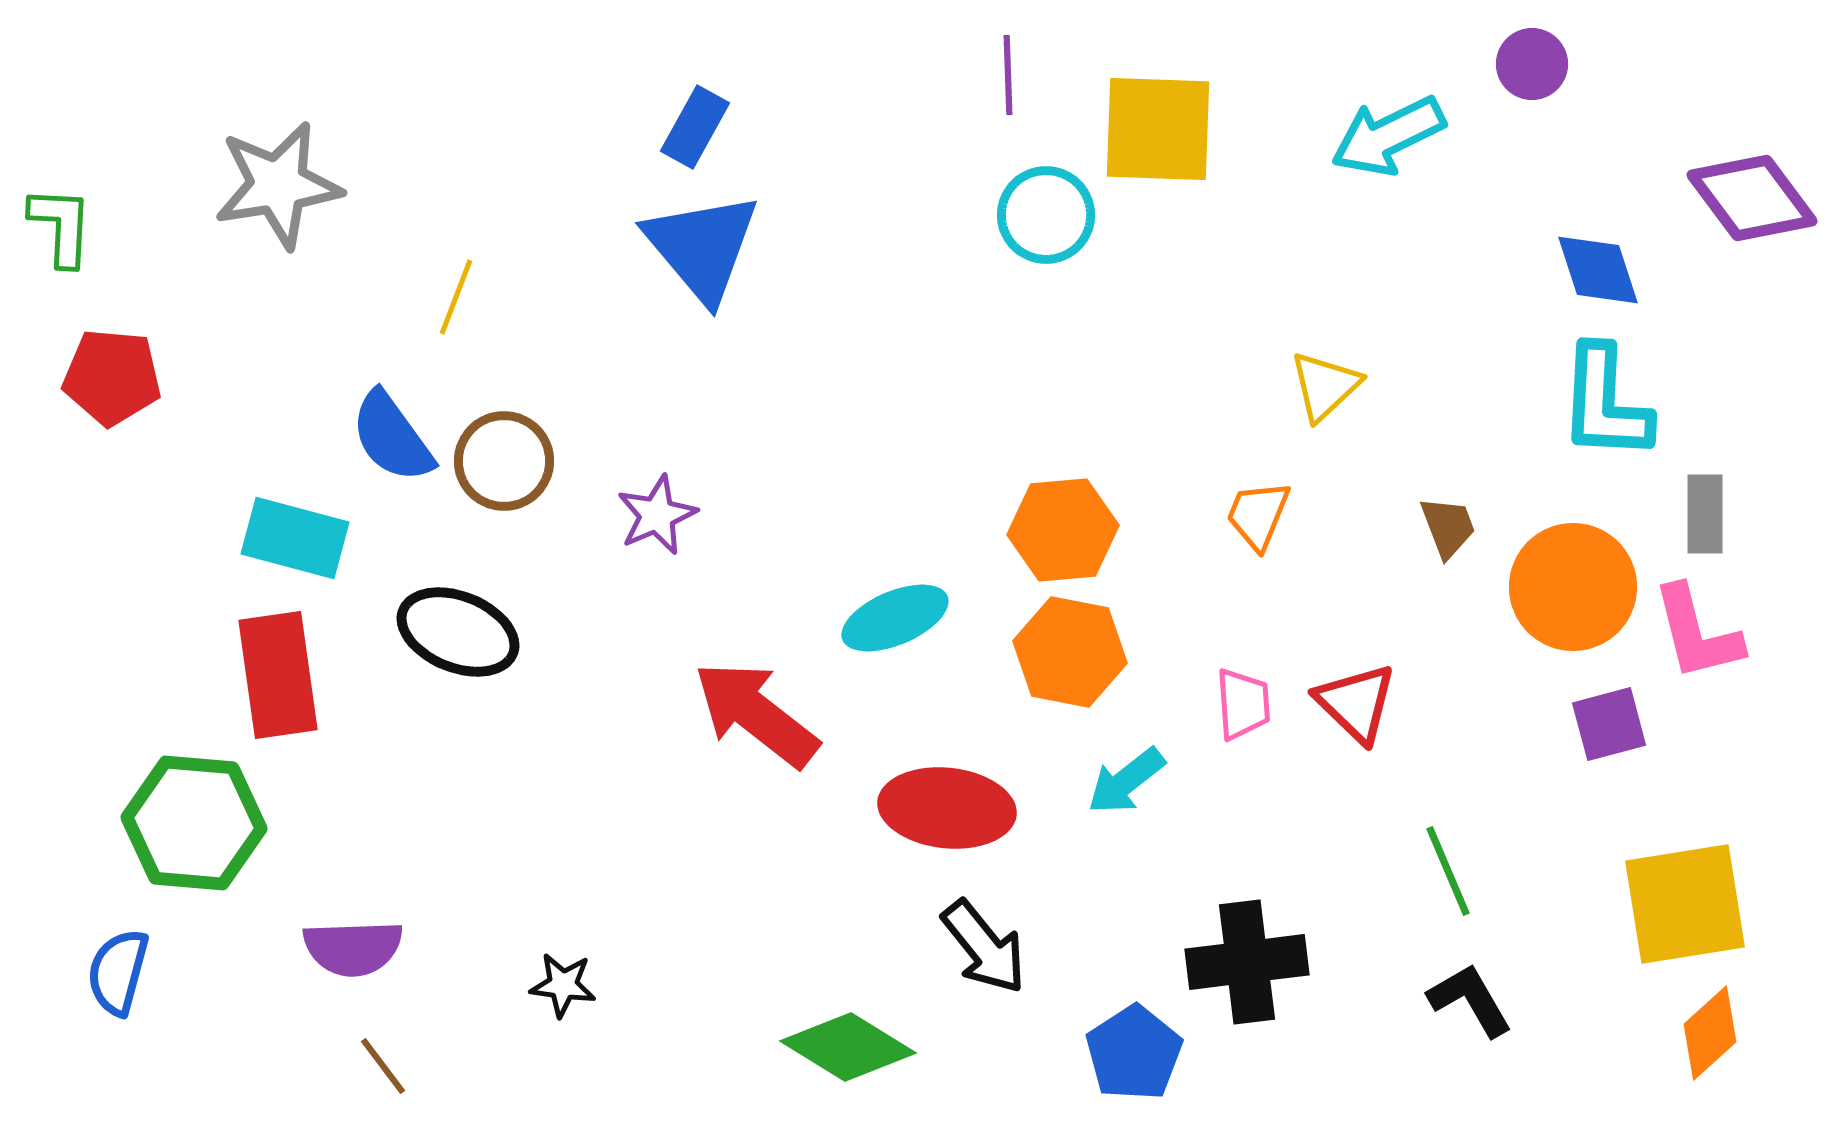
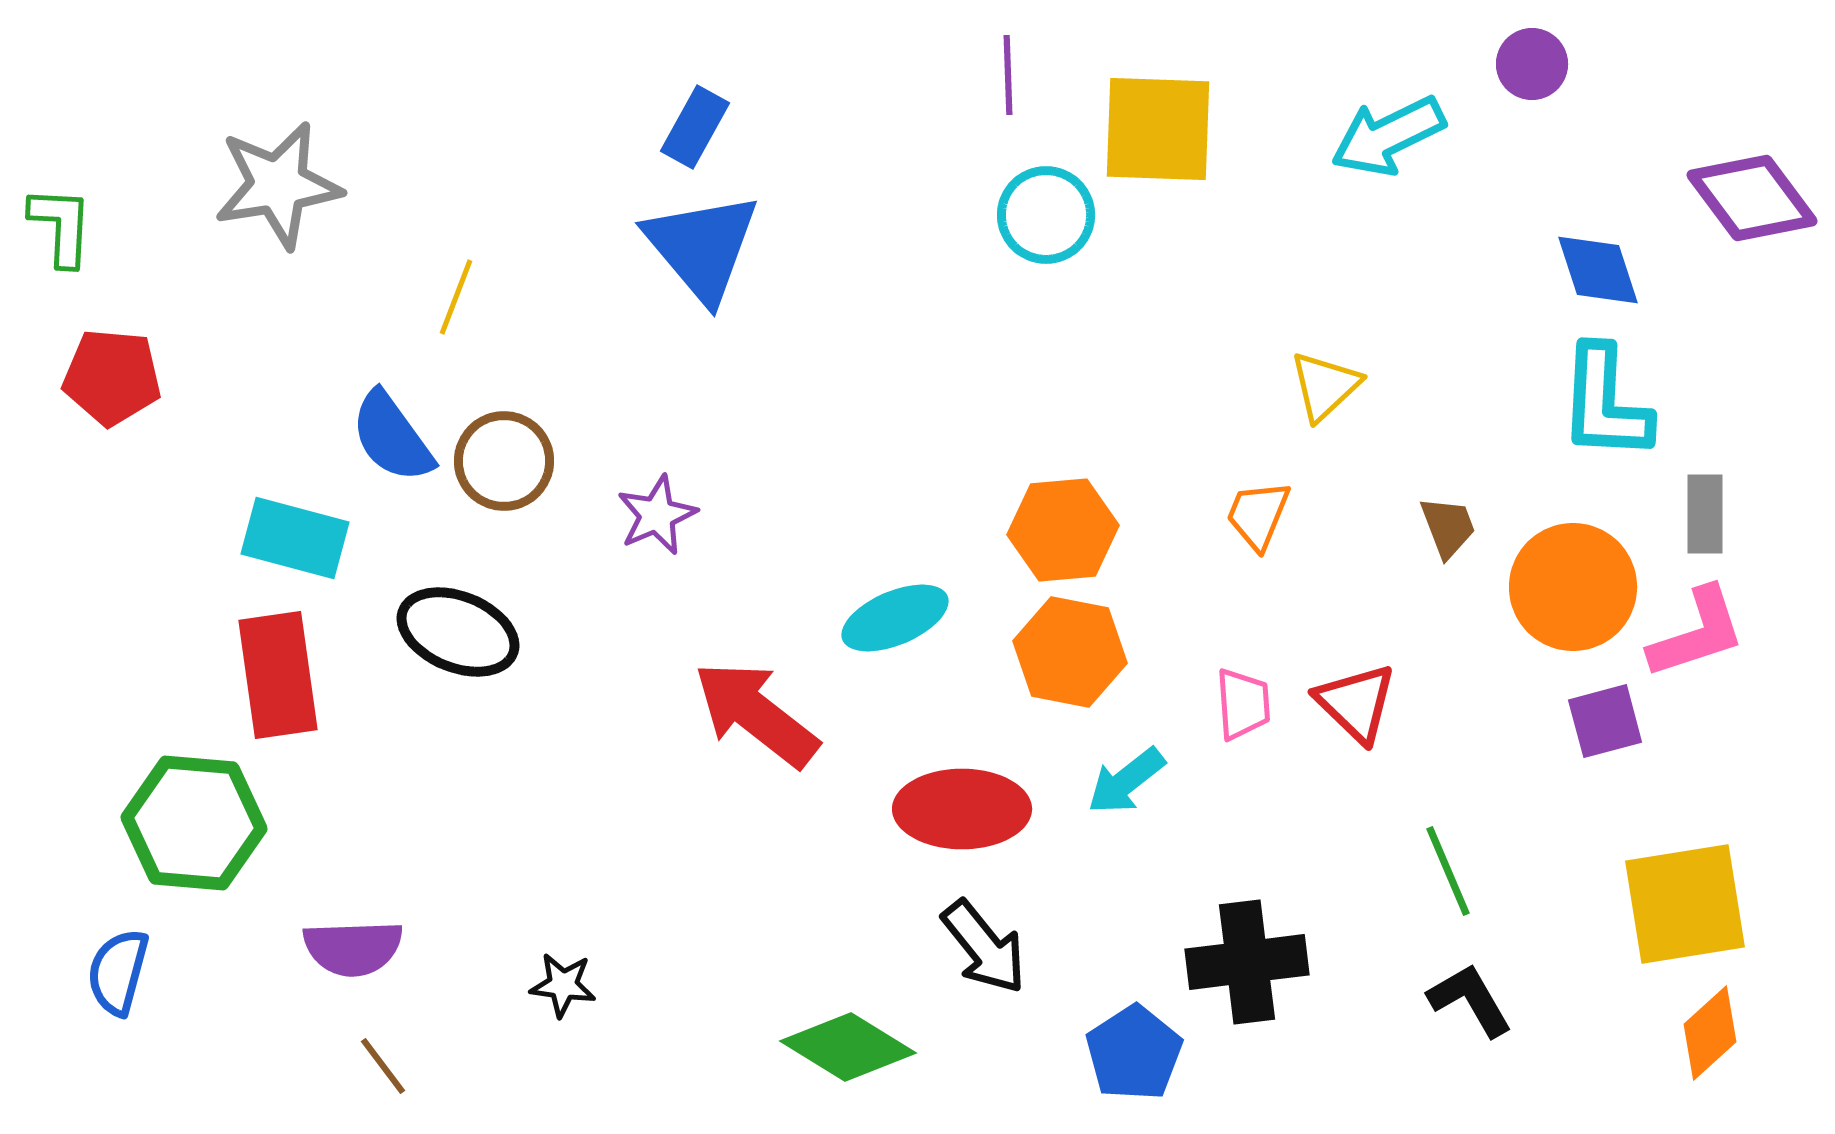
pink L-shape at (1697, 633): rotated 94 degrees counterclockwise
purple square at (1609, 724): moved 4 px left, 3 px up
red ellipse at (947, 808): moved 15 px right, 1 px down; rotated 6 degrees counterclockwise
